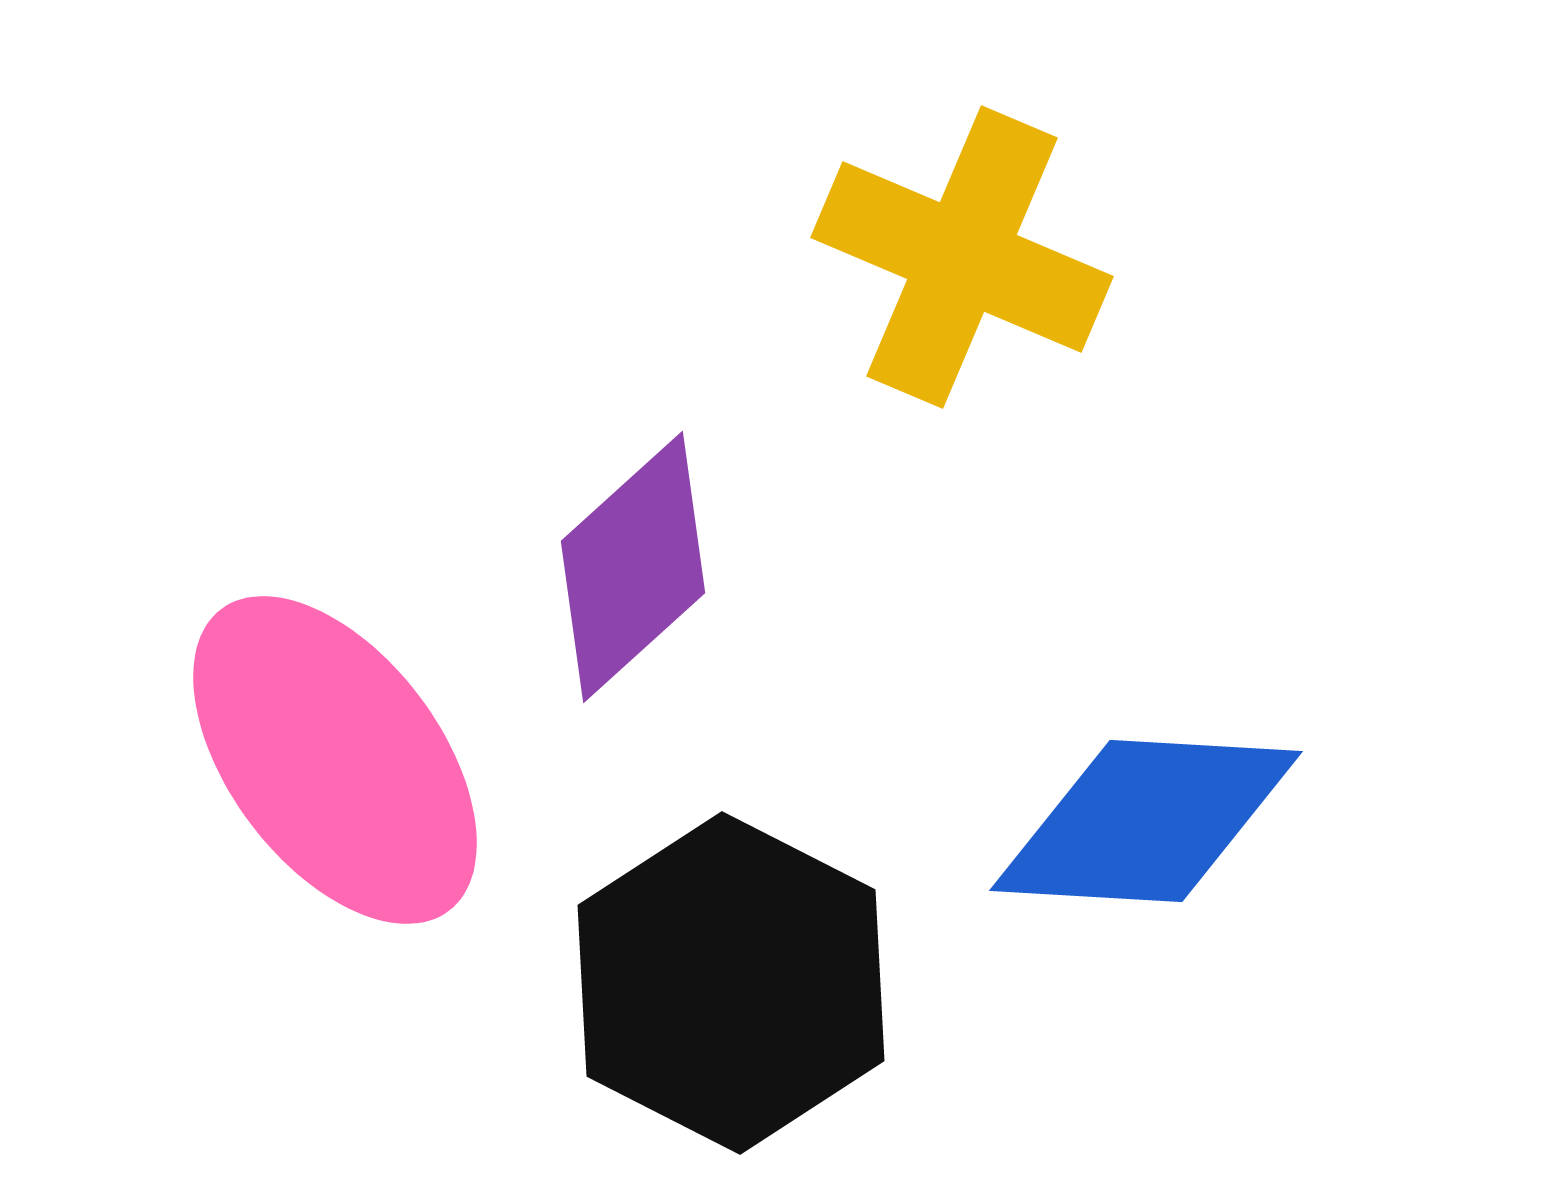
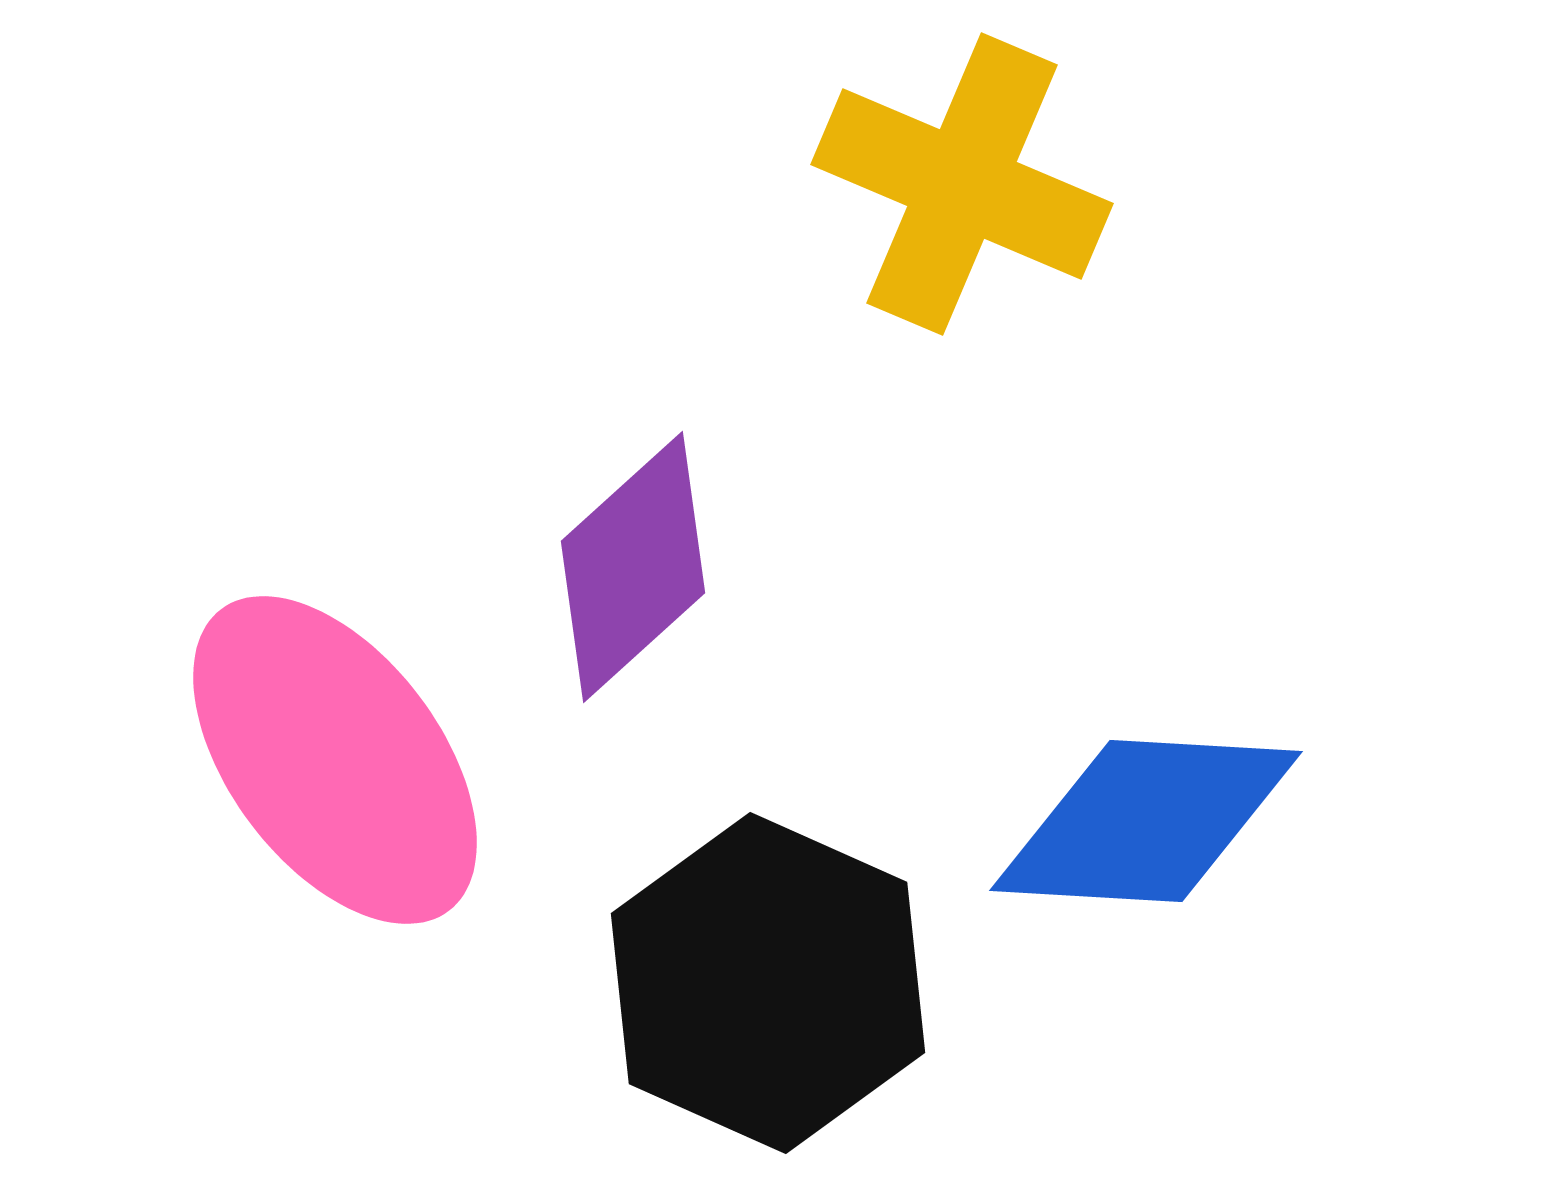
yellow cross: moved 73 px up
black hexagon: moved 37 px right; rotated 3 degrees counterclockwise
